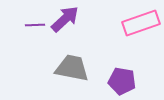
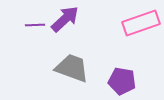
gray trapezoid: rotated 9 degrees clockwise
